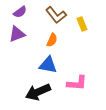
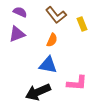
purple semicircle: rotated 120 degrees counterclockwise
